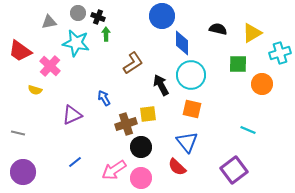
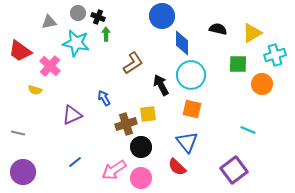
cyan cross: moved 5 px left, 2 px down
